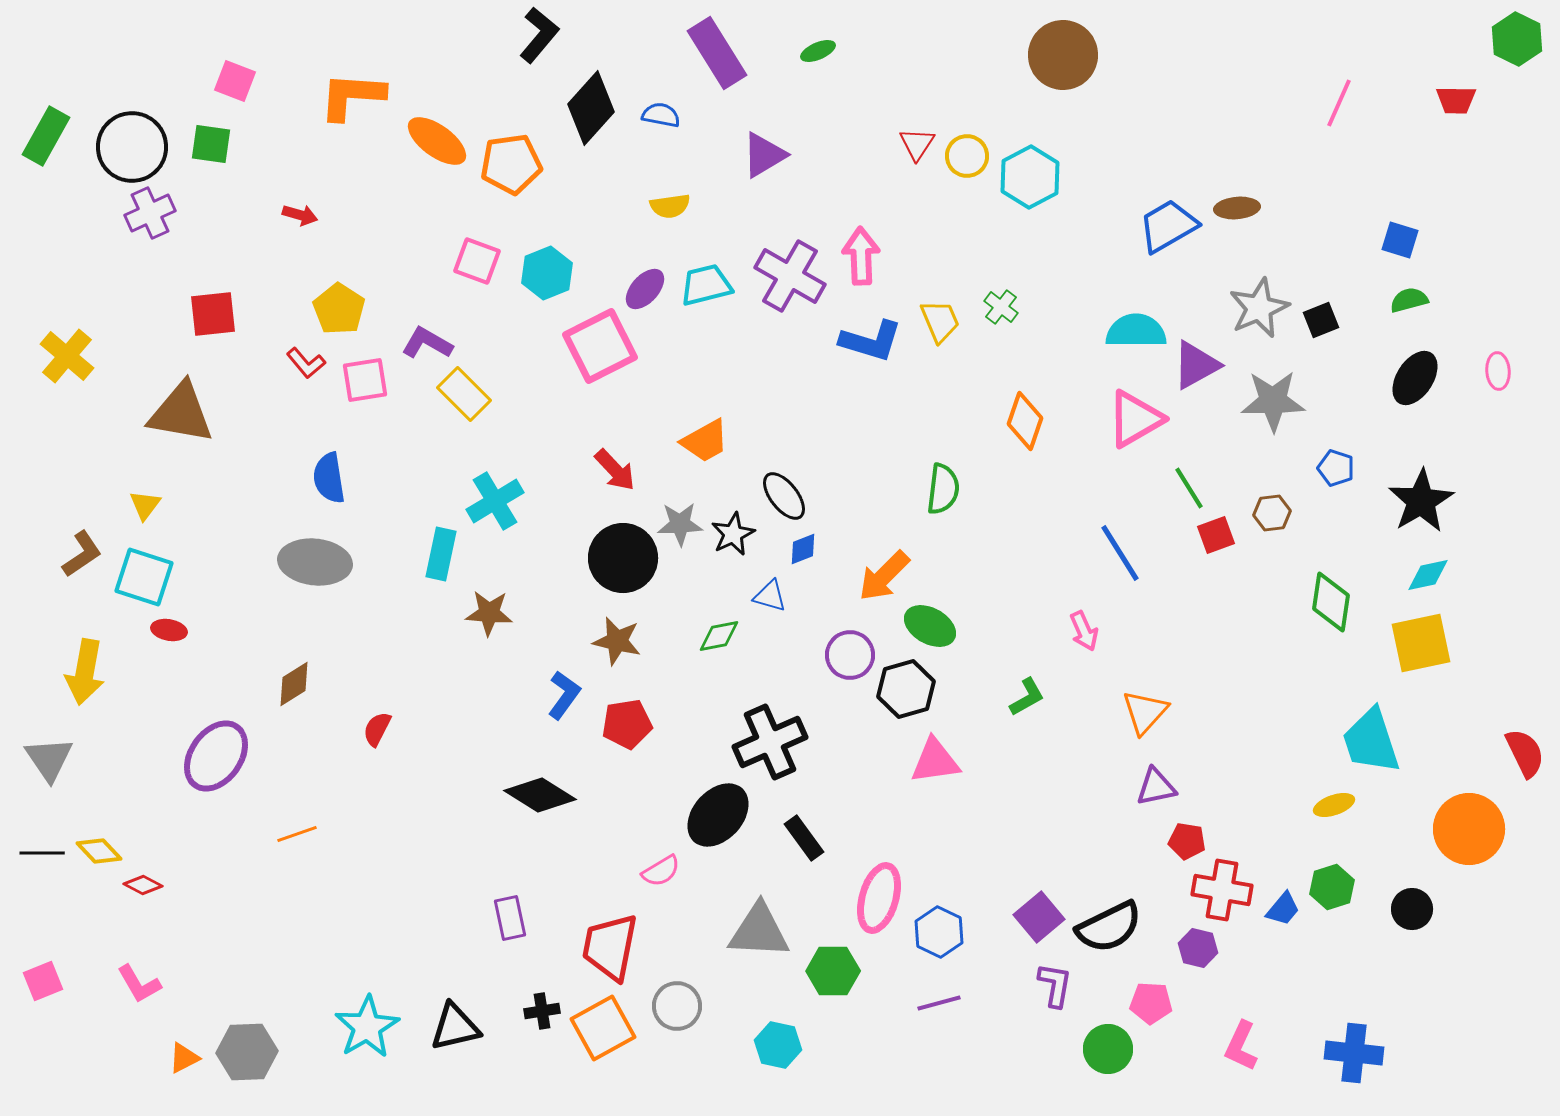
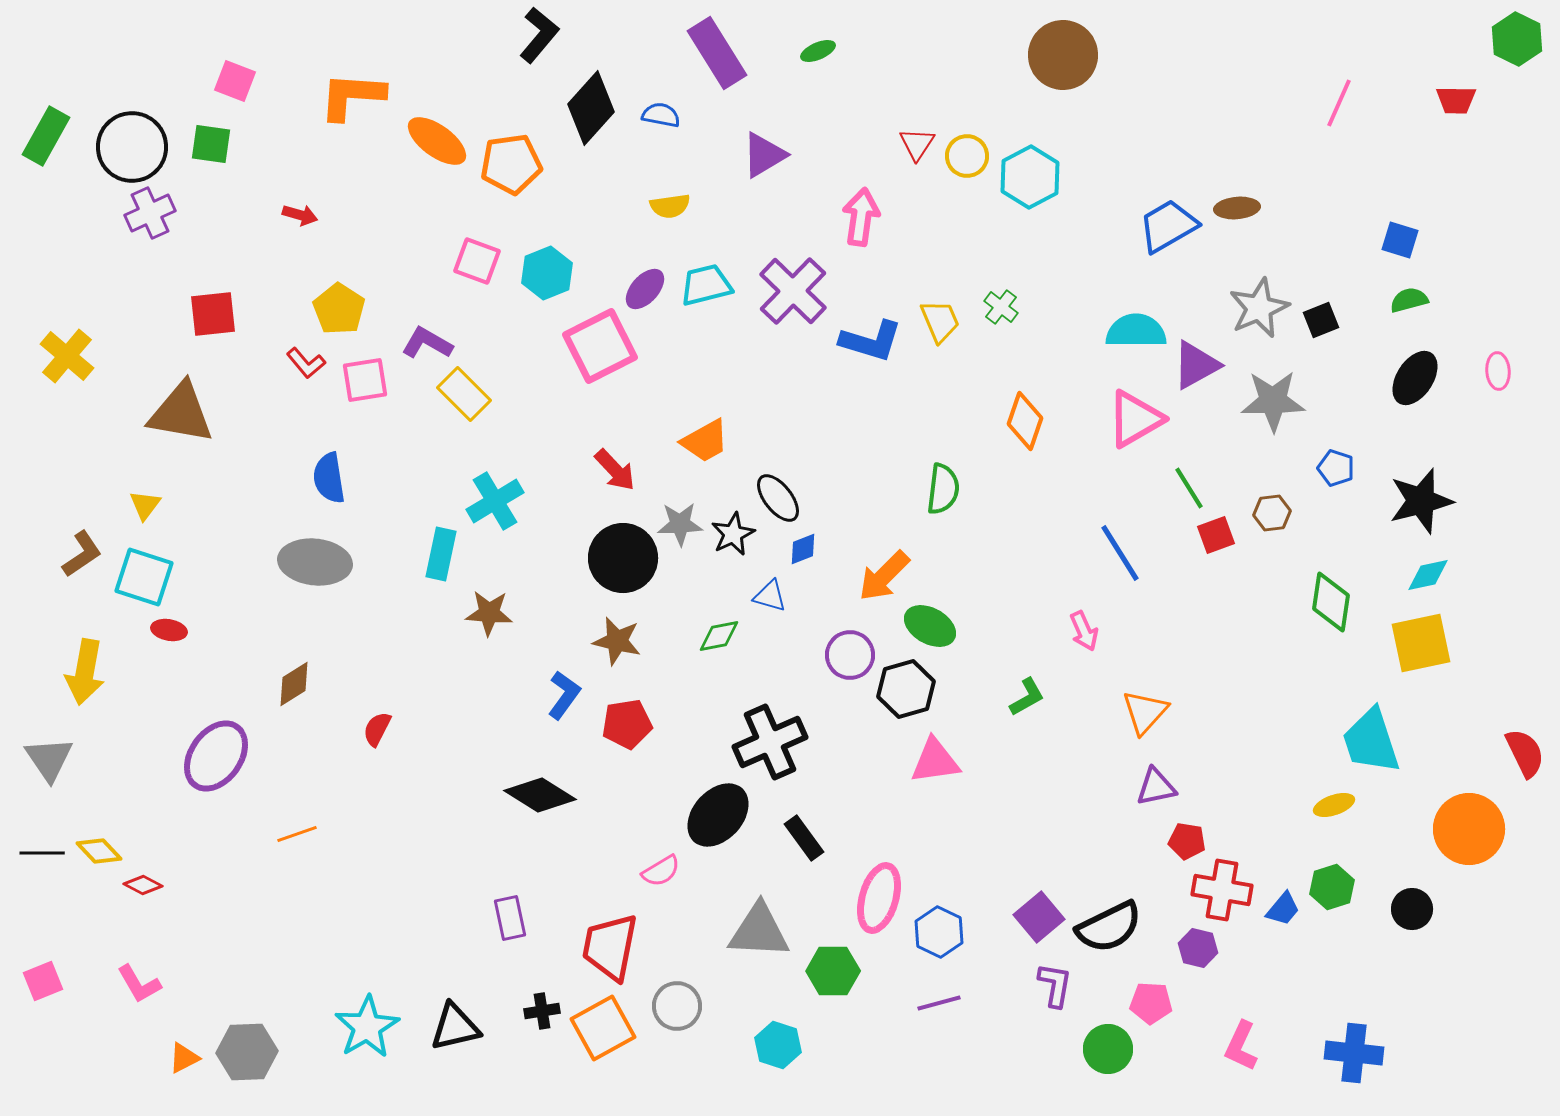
pink arrow at (861, 256): moved 39 px up; rotated 10 degrees clockwise
purple cross at (790, 276): moved 3 px right, 15 px down; rotated 14 degrees clockwise
black ellipse at (784, 496): moved 6 px left, 2 px down
black star at (1421, 501): rotated 16 degrees clockwise
cyan hexagon at (778, 1045): rotated 6 degrees clockwise
